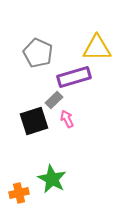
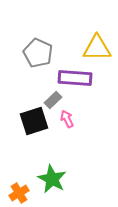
purple rectangle: moved 1 px right, 1 px down; rotated 20 degrees clockwise
gray rectangle: moved 1 px left
orange cross: rotated 18 degrees counterclockwise
